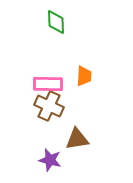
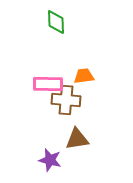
orange trapezoid: rotated 100 degrees counterclockwise
brown cross: moved 17 px right, 6 px up; rotated 20 degrees counterclockwise
